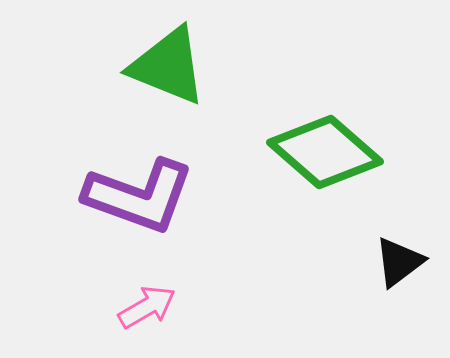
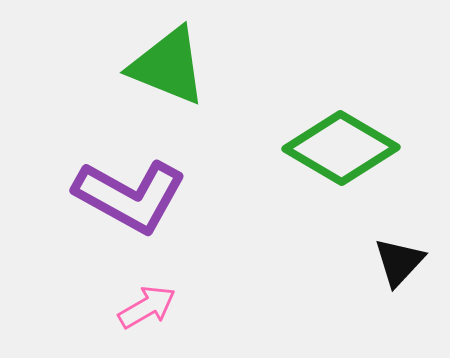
green diamond: moved 16 px right, 4 px up; rotated 11 degrees counterclockwise
purple L-shape: moved 9 px left; rotated 9 degrees clockwise
black triangle: rotated 10 degrees counterclockwise
